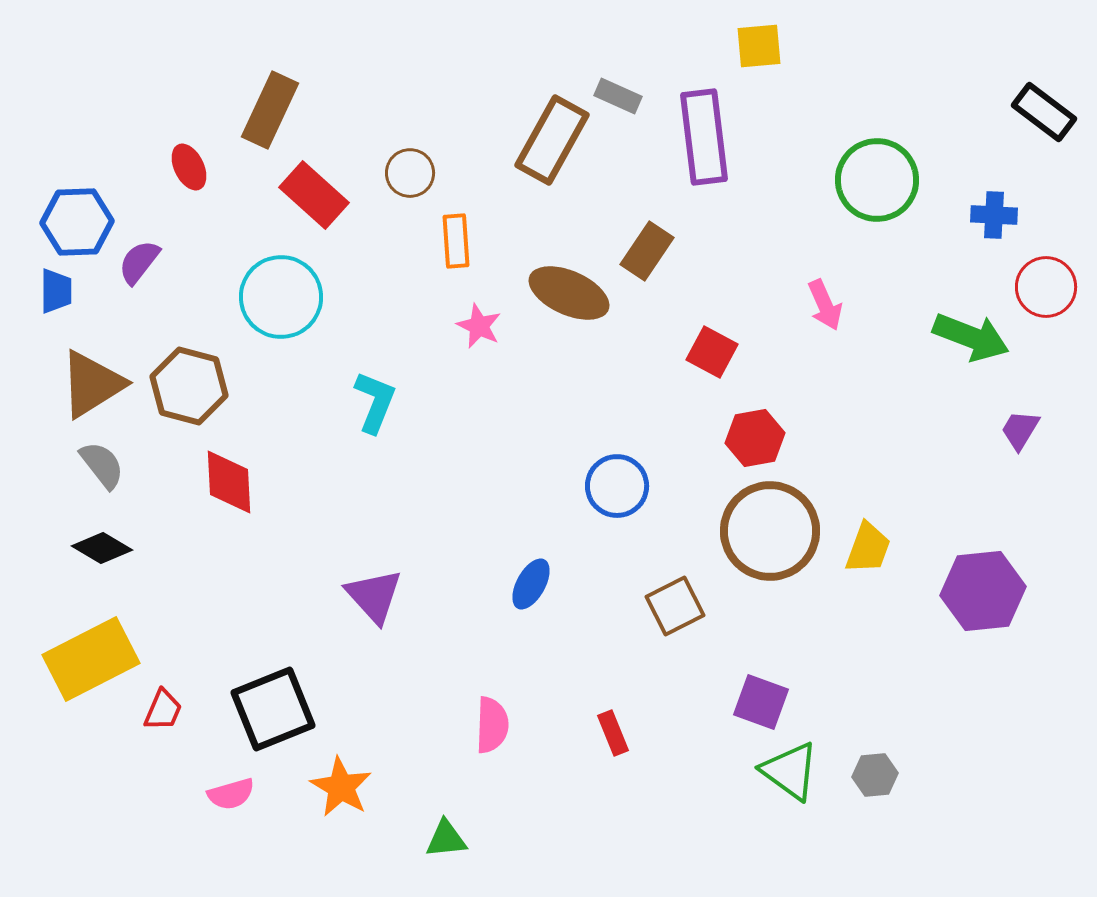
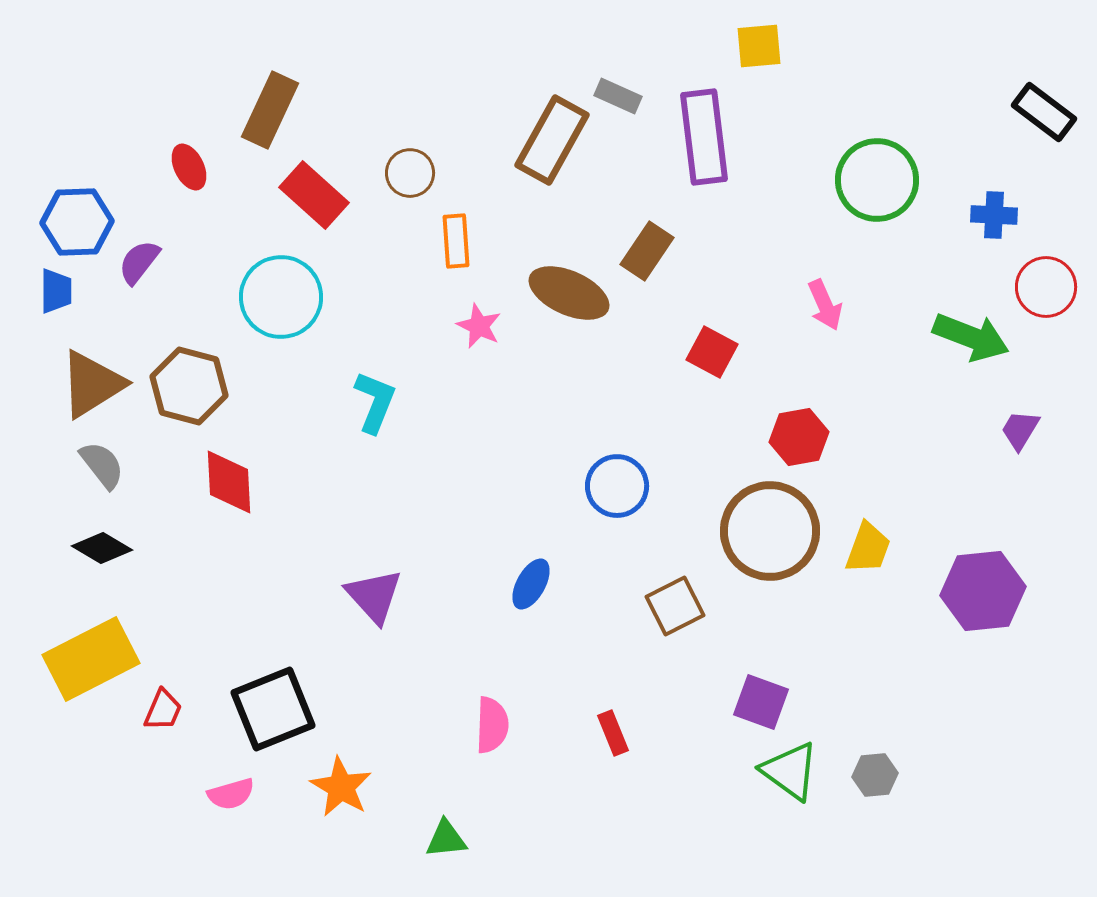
red hexagon at (755, 438): moved 44 px right, 1 px up
